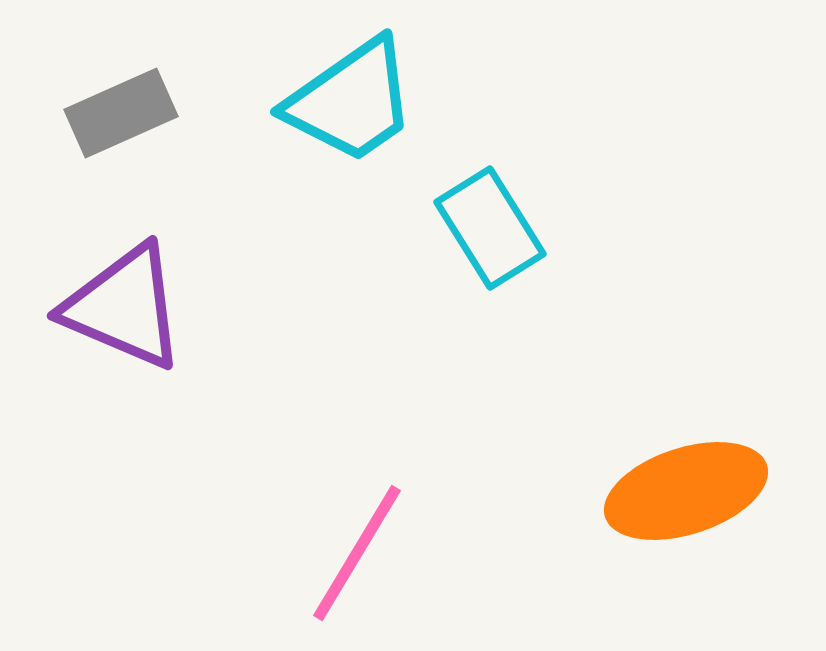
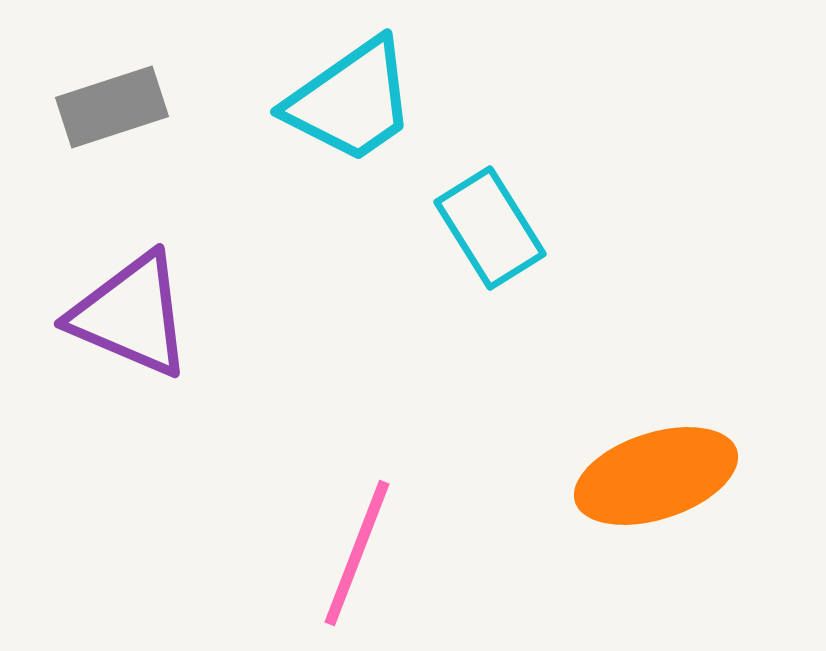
gray rectangle: moved 9 px left, 6 px up; rotated 6 degrees clockwise
purple triangle: moved 7 px right, 8 px down
orange ellipse: moved 30 px left, 15 px up
pink line: rotated 10 degrees counterclockwise
